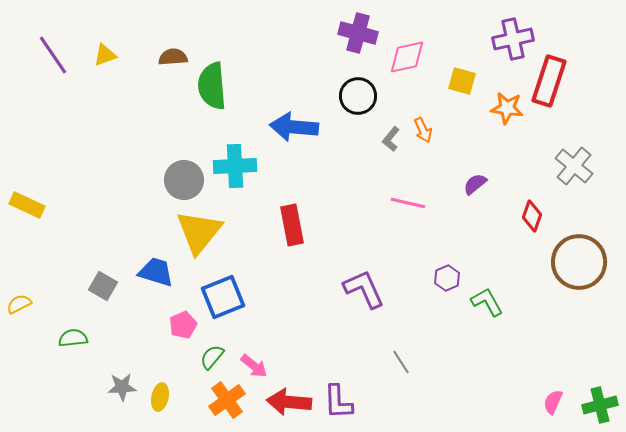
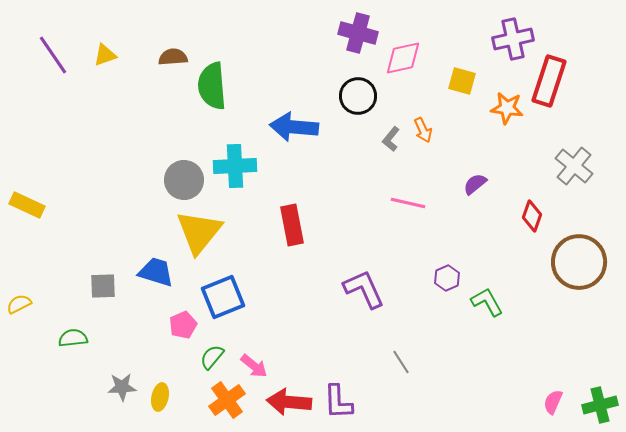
pink diamond at (407, 57): moved 4 px left, 1 px down
gray square at (103, 286): rotated 32 degrees counterclockwise
